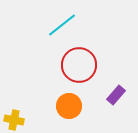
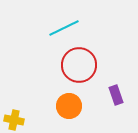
cyan line: moved 2 px right, 3 px down; rotated 12 degrees clockwise
purple rectangle: rotated 60 degrees counterclockwise
